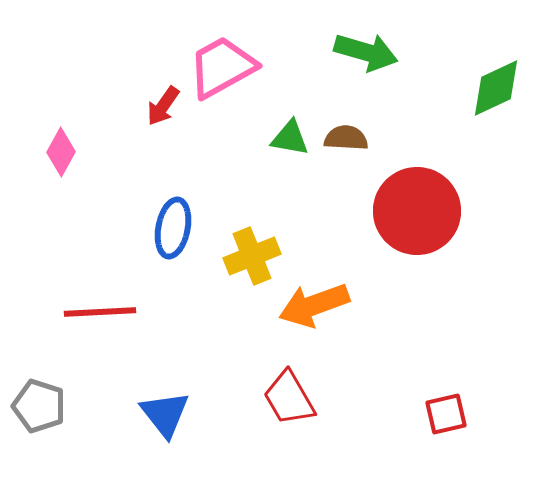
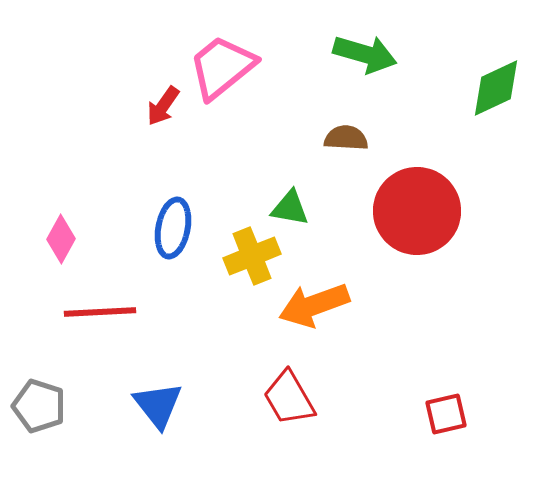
green arrow: moved 1 px left, 2 px down
pink trapezoid: rotated 10 degrees counterclockwise
green triangle: moved 70 px down
pink diamond: moved 87 px down
blue triangle: moved 7 px left, 9 px up
